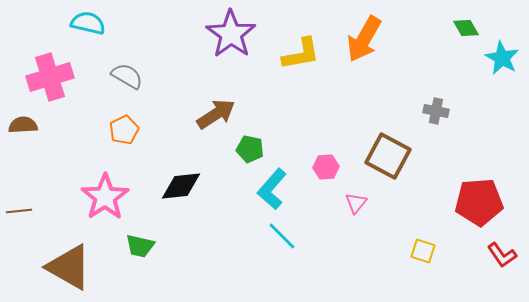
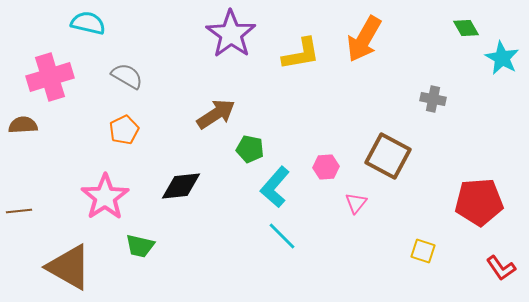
gray cross: moved 3 px left, 12 px up
cyan L-shape: moved 3 px right, 2 px up
red L-shape: moved 1 px left, 13 px down
